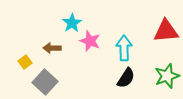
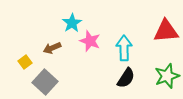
brown arrow: rotated 24 degrees counterclockwise
